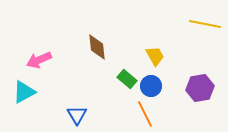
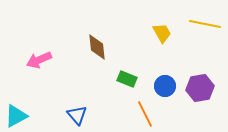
yellow trapezoid: moved 7 px right, 23 px up
green rectangle: rotated 18 degrees counterclockwise
blue circle: moved 14 px right
cyan triangle: moved 8 px left, 24 px down
blue triangle: rotated 10 degrees counterclockwise
